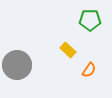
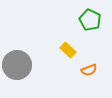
green pentagon: rotated 25 degrees clockwise
orange semicircle: rotated 35 degrees clockwise
